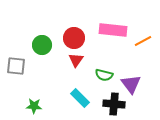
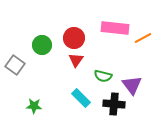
pink rectangle: moved 2 px right, 2 px up
orange line: moved 3 px up
gray square: moved 1 px left, 1 px up; rotated 30 degrees clockwise
green semicircle: moved 1 px left, 1 px down
purple triangle: moved 1 px right, 1 px down
cyan rectangle: moved 1 px right
